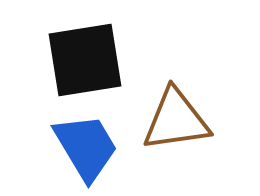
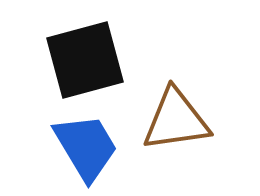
black square: rotated 6 degrees counterclockwise
